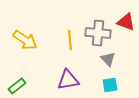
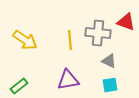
gray triangle: moved 1 px right, 2 px down; rotated 21 degrees counterclockwise
green rectangle: moved 2 px right
